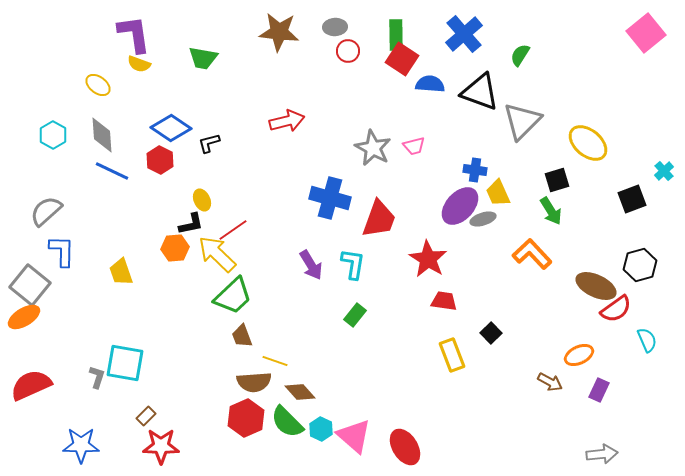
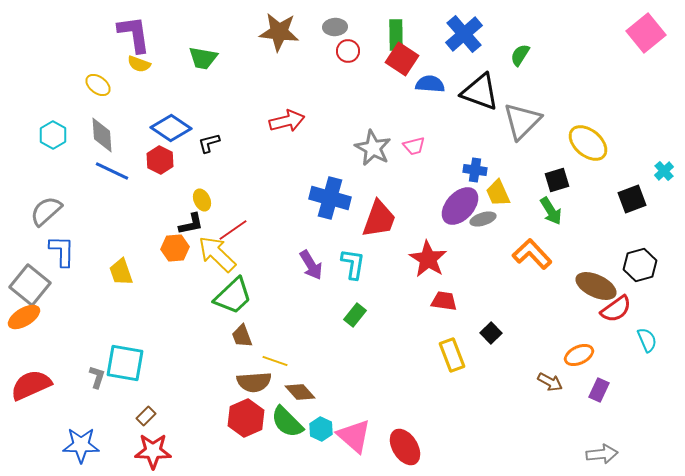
red star at (161, 446): moved 8 px left, 5 px down
